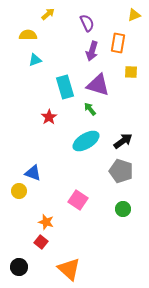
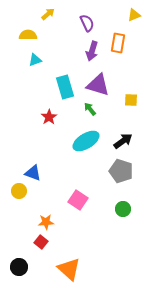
yellow square: moved 28 px down
orange star: rotated 21 degrees counterclockwise
